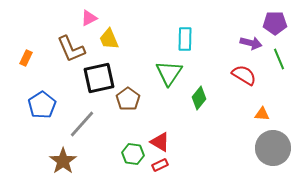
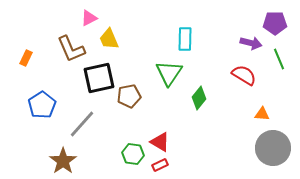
brown pentagon: moved 1 px right, 3 px up; rotated 25 degrees clockwise
